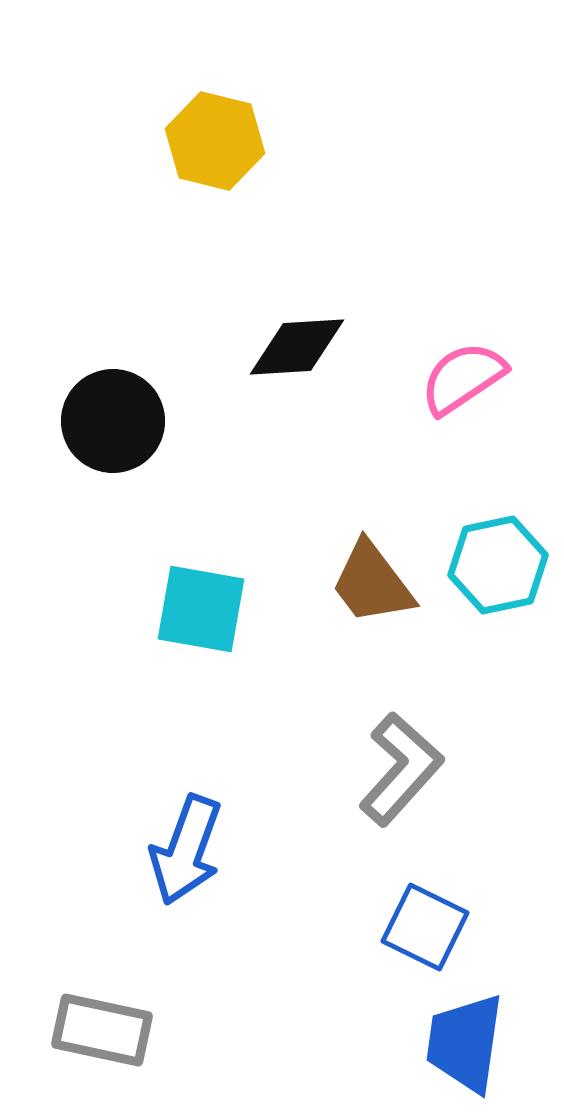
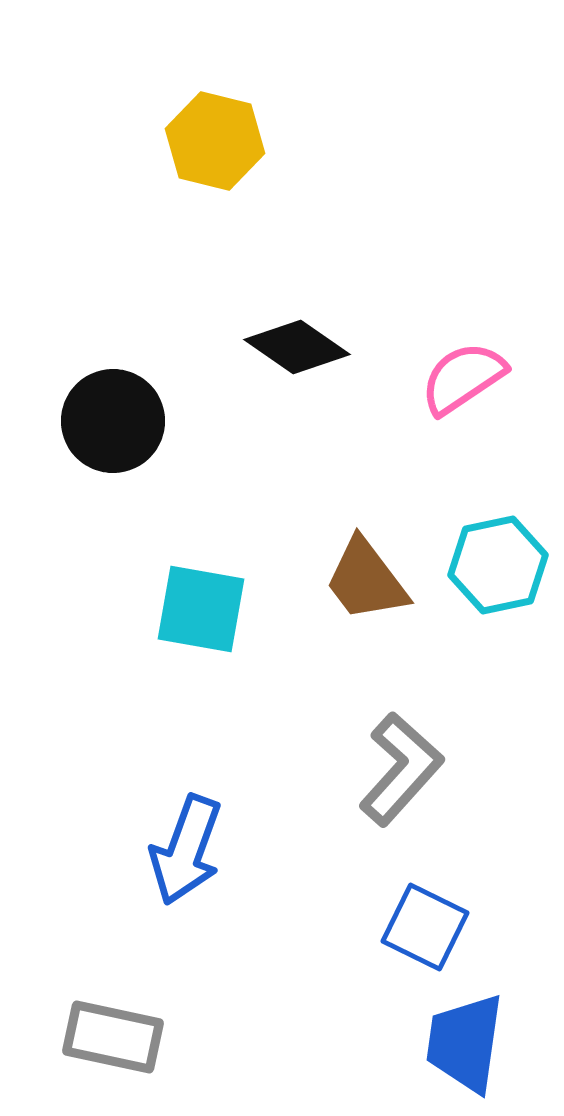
black diamond: rotated 38 degrees clockwise
brown trapezoid: moved 6 px left, 3 px up
gray rectangle: moved 11 px right, 7 px down
